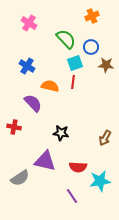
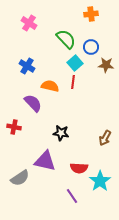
orange cross: moved 1 px left, 2 px up; rotated 16 degrees clockwise
cyan square: rotated 21 degrees counterclockwise
red semicircle: moved 1 px right, 1 px down
cyan star: rotated 25 degrees counterclockwise
